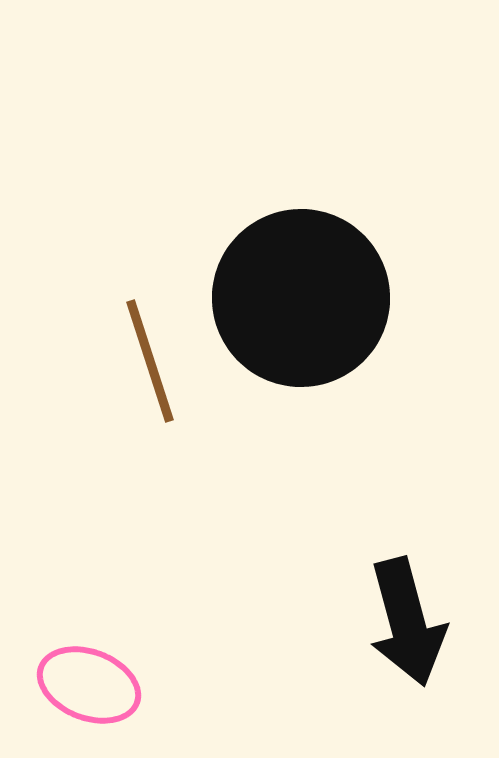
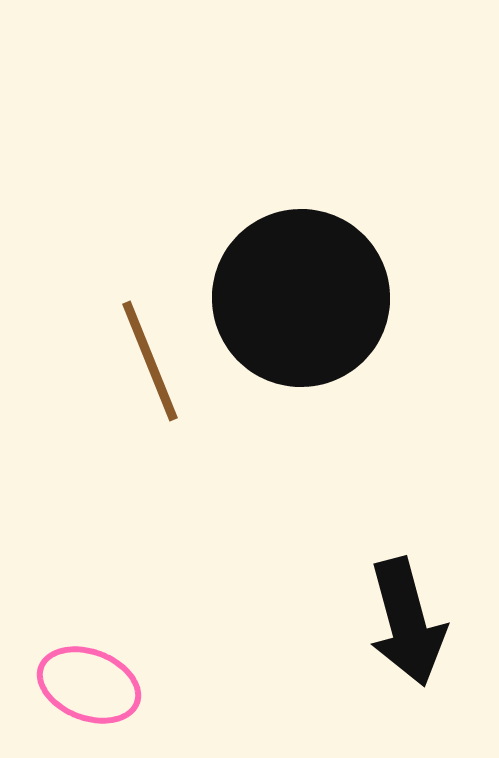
brown line: rotated 4 degrees counterclockwise
